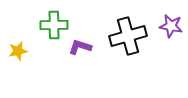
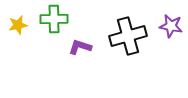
green cross: moved 6 px up
yellow star: moved 26 px up
